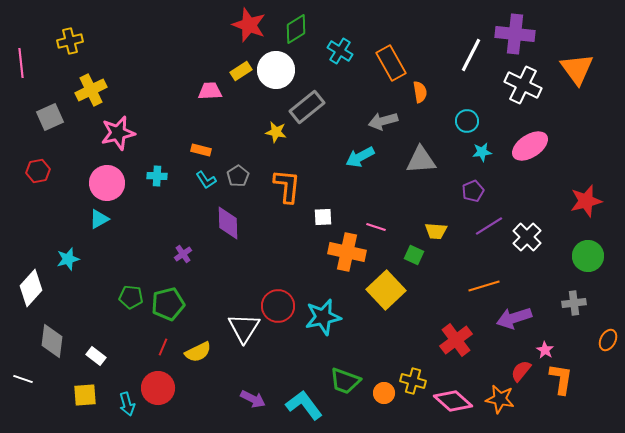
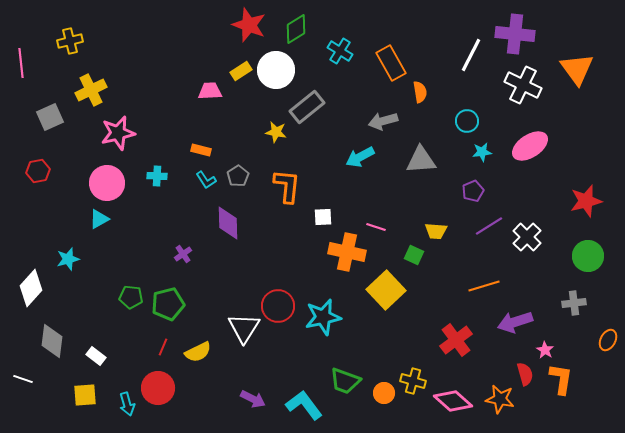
purple arrow at (514, 318): moved 1 px right, 4 px down
red semicircle at (521, 371): moved 4 px right, 3 px down; rotated 125 degrees clockwise
